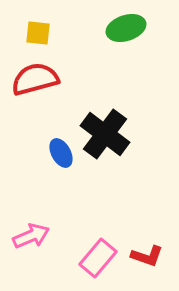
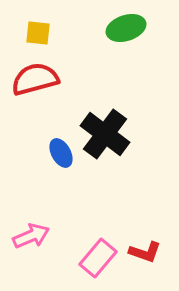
red L-shape: moved 2 px left, 4 px up
